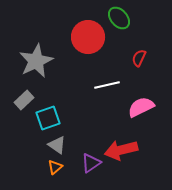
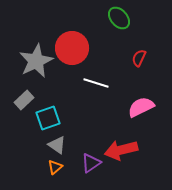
red circle: moved 16 px left, 11 px down
white line: moved 11 px left, 2 px up; rotated 30 degrees clockwise
